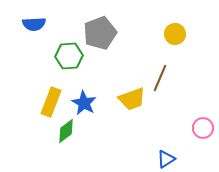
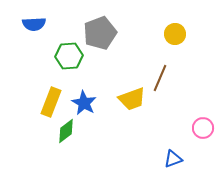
blue triangle: moved 7 px right; rotated 12 degrees clockwise
